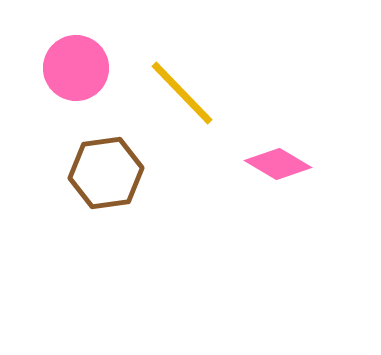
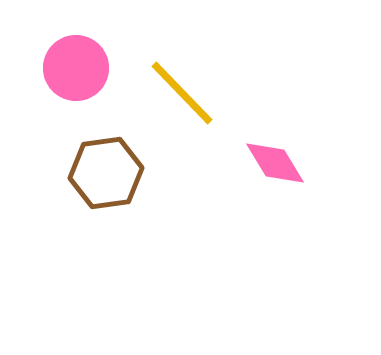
pink diamond: moved 3 px left, 1 px up; rotated 28 degrees clockwise
